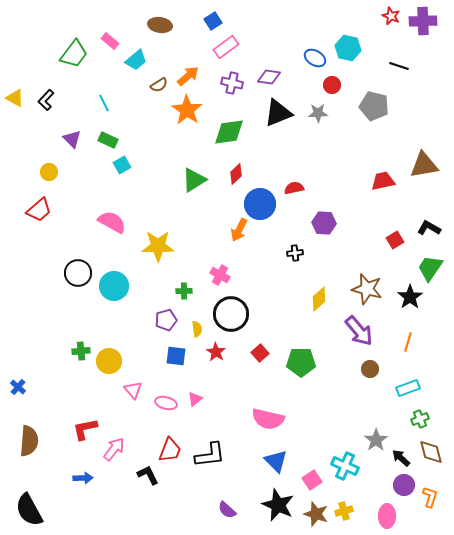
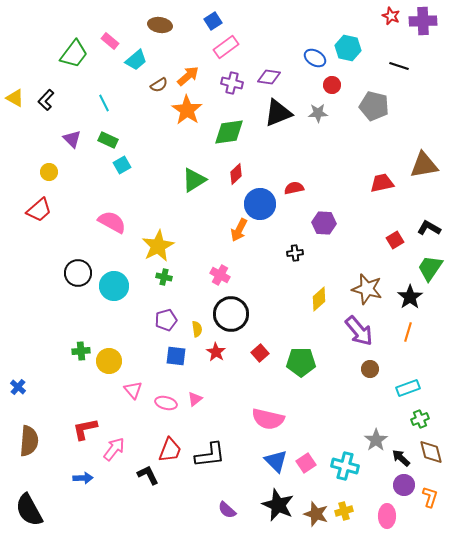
red trapezoid at (383, 181): moved 1 px left, 2 px down
yellow star at (158, 246): rotated 28 degrees counterclockwise
green cross at (184, 291): moved 20 px left, 14 px up; rotated 14 degrees clockwise
orange line at (408, 342): moved 10 px up
cyan cross at (345, 466): rotated 8 degrees counterclockwise
pink square at (312, 480): moved 6 px left, 17 px up
